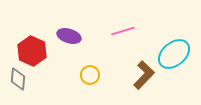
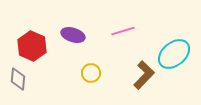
purple ellipse: moved 4 px right, 1 px up
red hexagon: moved 5 px up
yellow circle: moved 1 px right, 2 px up
